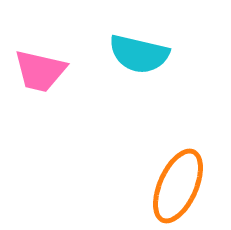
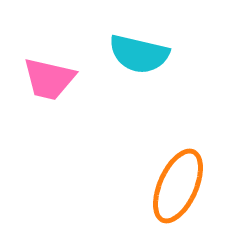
pink trapezoid: moved 9 px right, 8 px down
